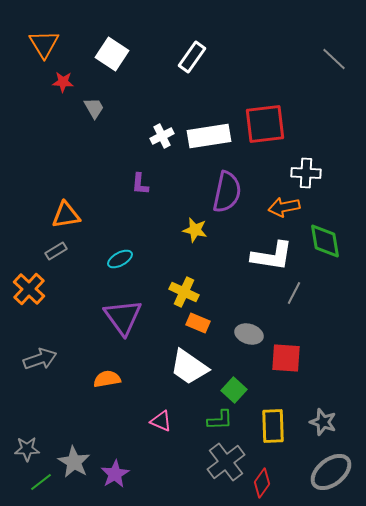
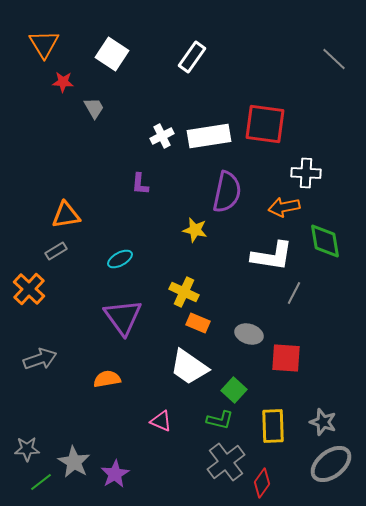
red square at (265, 124): rotated 15 degrees clockwise
green L-shape at (220, 420): rotated 16 degrees clockwise
gray ellipse at (331, 472): moved 8 px up
